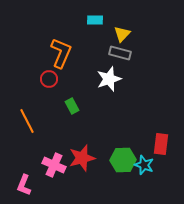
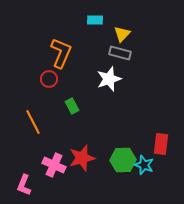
orange line: moved 6 px right, 1 px down
